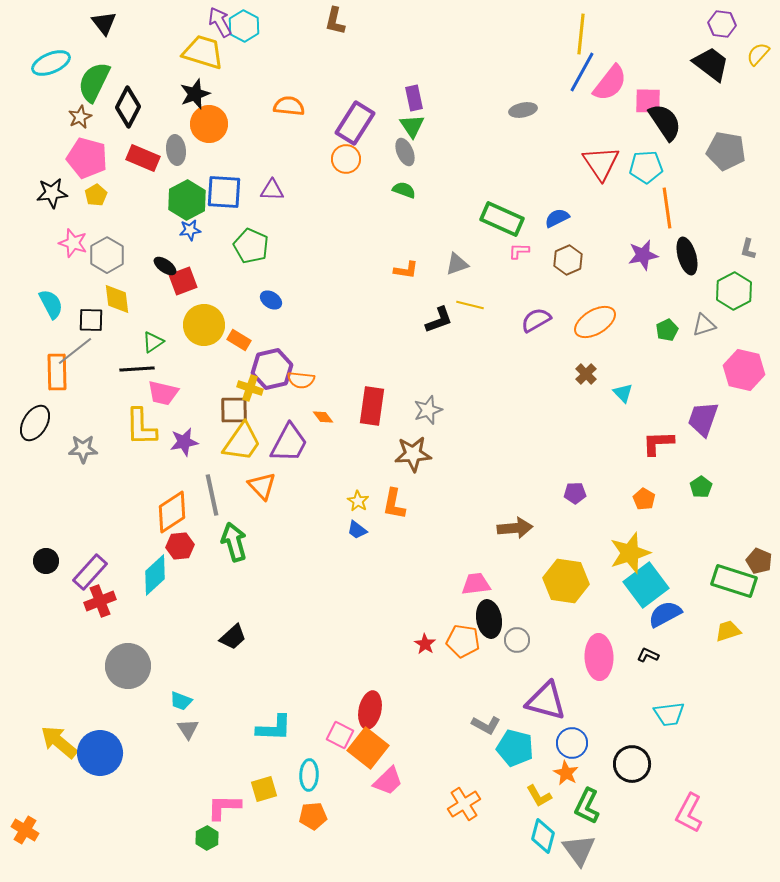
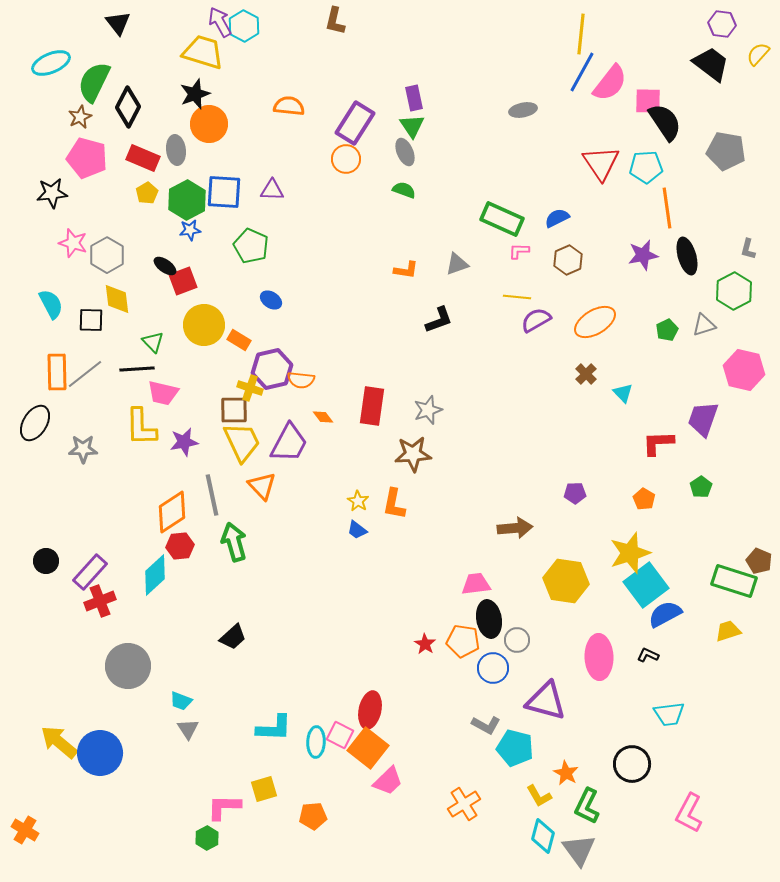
black triangle at (104, 23): moved 14 px right
yellow pentagon at (96, 195): moved 51 px right, 2 px up
yellow line at (470, 305): moved 47 px right, 8 px up; rotated 8 degrees counterclockwise
green triangle at (153, 342): rotated 40 degrees counterclockwise
gray line at (75, 351): moved 10 px right, 23 px down
yellow trapezoid at (242, 442): rotated 60 degrees counterclockwise
blue circle at (572, 743): moved 79 px left, 75 px up
cyan ellipse at (309, 775): moved 7 px right, 33 px up
